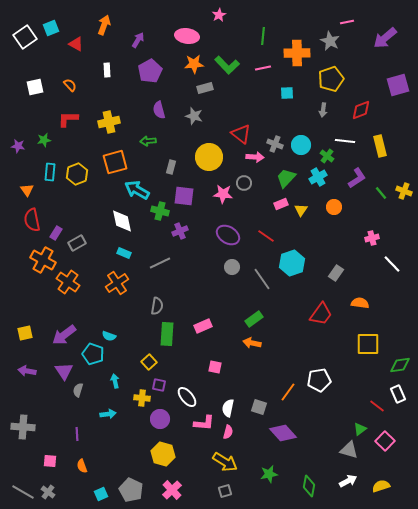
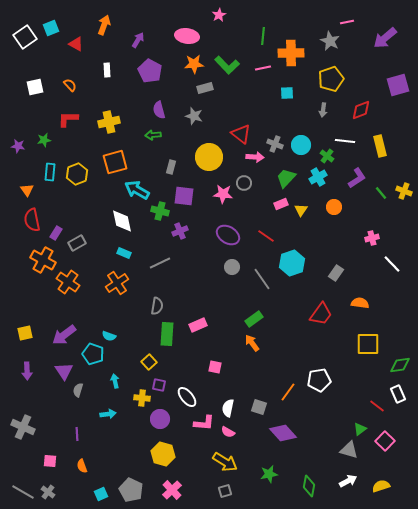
orange cross at (297, 53): moved 6 px left
purple pentagon at (150, 71): rotated 15 degrees counterclockwise
green arrow at (148, 141): moved 5 px right, 6 px up
pink rectangle at (203, 326): moved 5 px left, 1 px up
orange arrow at (252, 343): rotated 42 degrees clockwise
purple arrow at (27, 371): rotated 102 degrees counterclockwise
gray cross at (23, 427): rotated 20 degrees clockwise
pink semicircle at (228, 432): rotated 104 degrees clockwise
